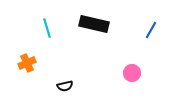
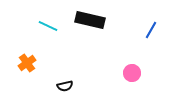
black rectangle: moved 4 px left, 4 px up
cyan line: moved 1 px right, 2 px up; rotated 48 degrees counterclockwise
orange cross: rotated 12 degrees counterclockwise
